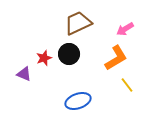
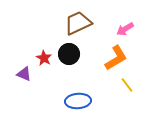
red star: rotated 21 degrees counterclockwise
blue ellipse: rotated 15 degrees clockwise
